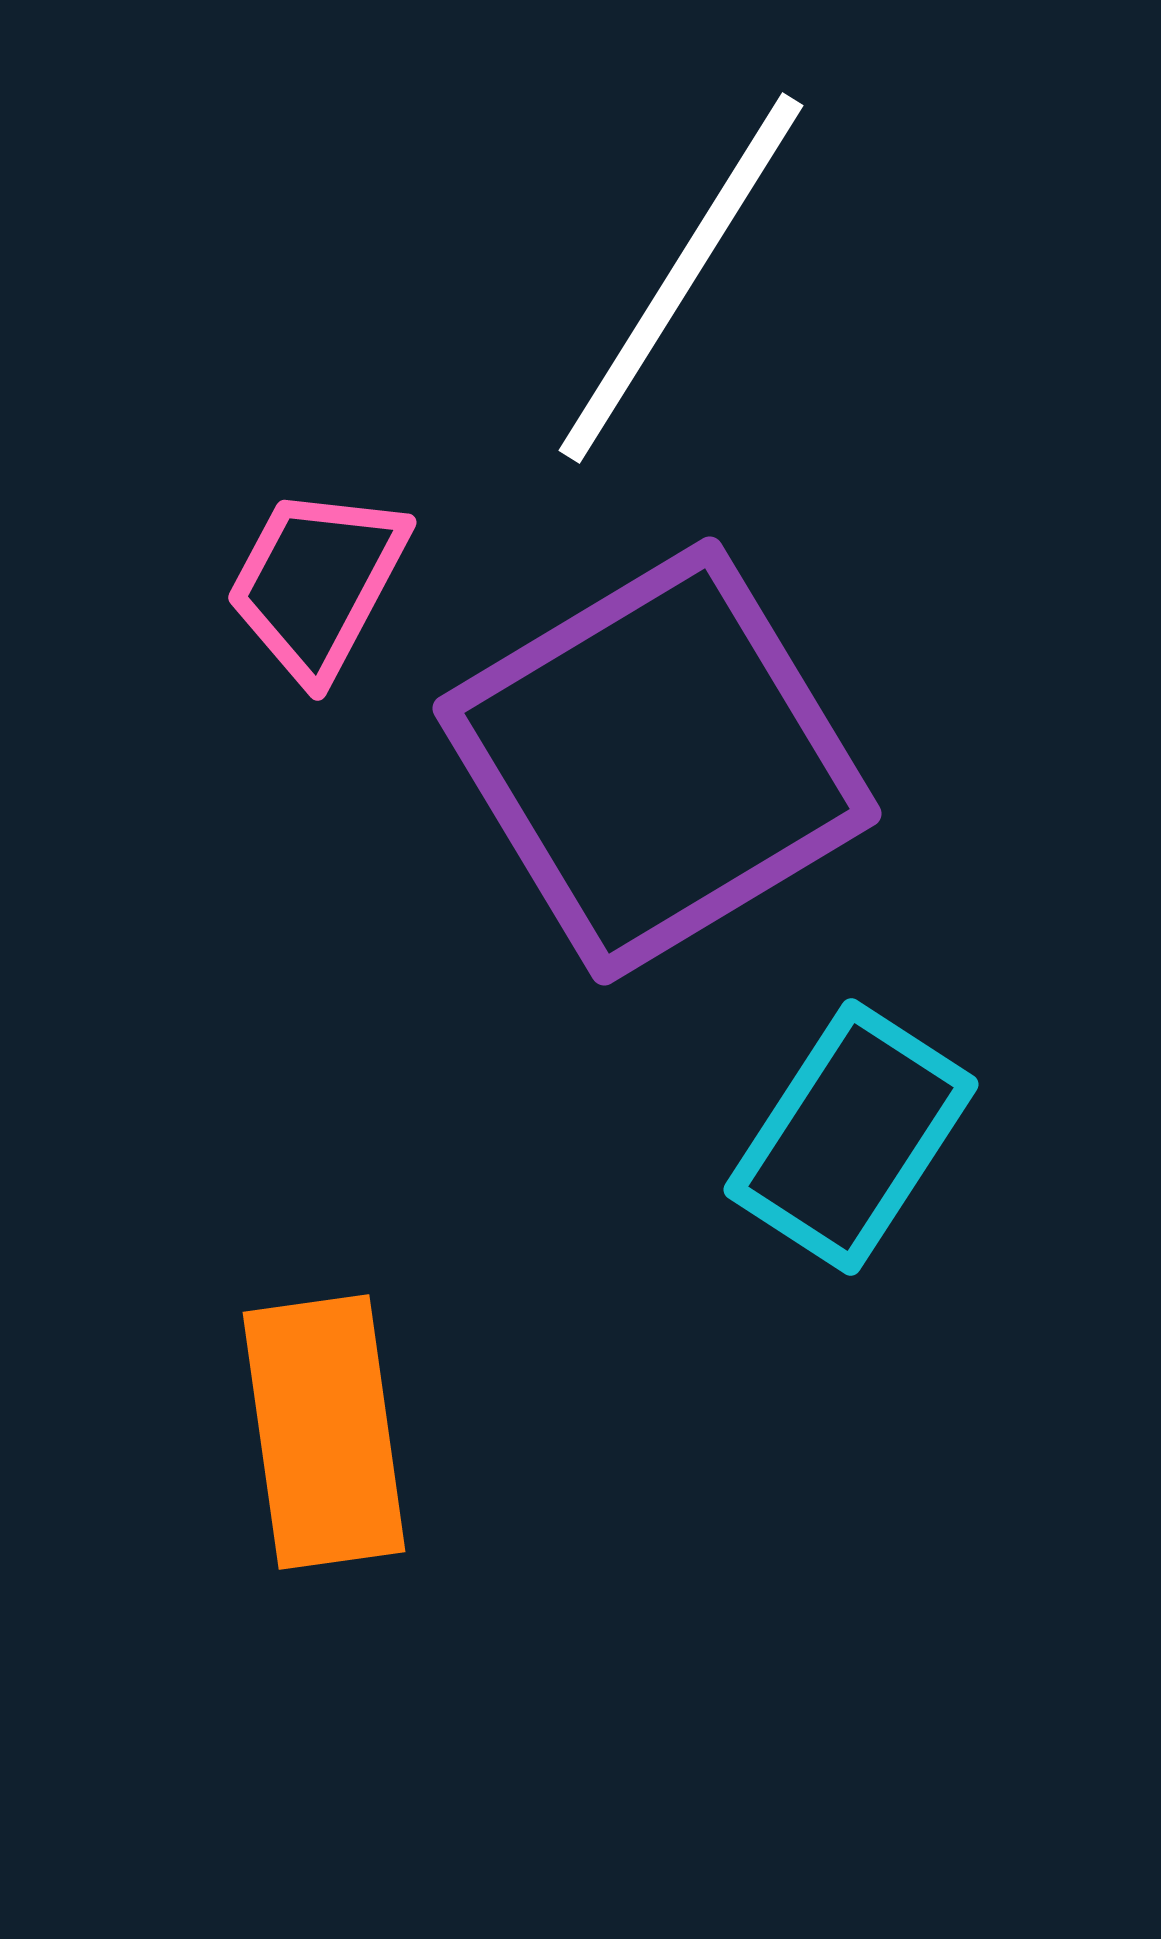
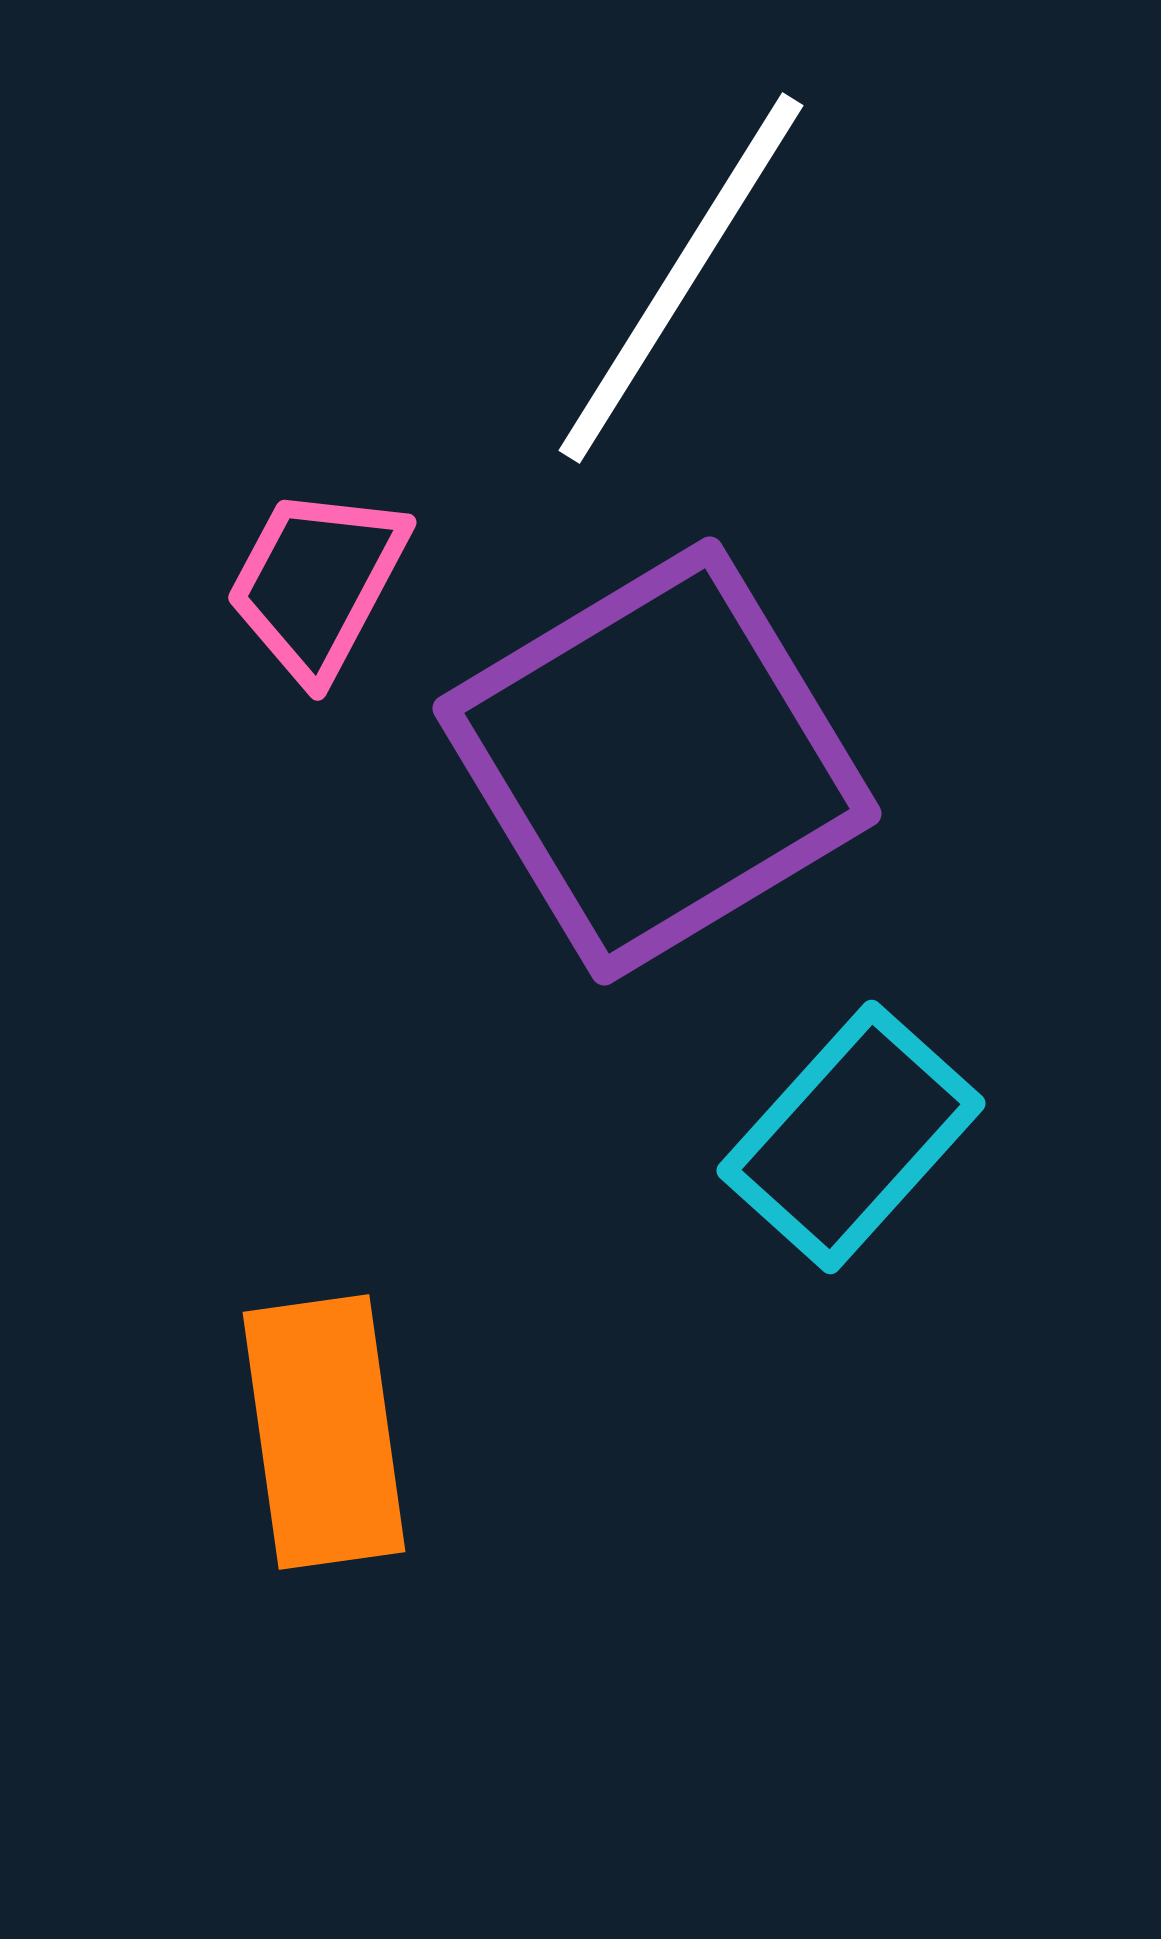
cyan rectangle: rotated 9 degrees clockwise
